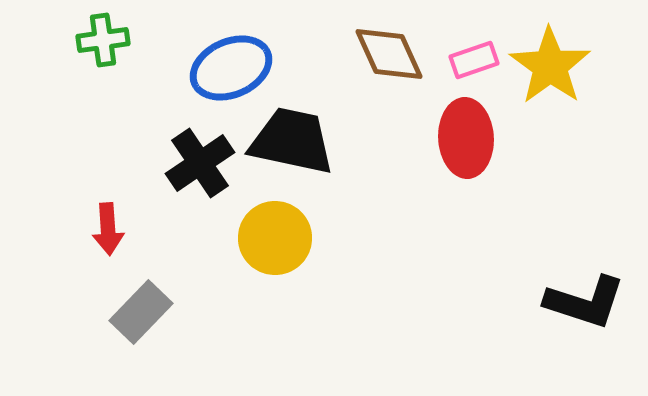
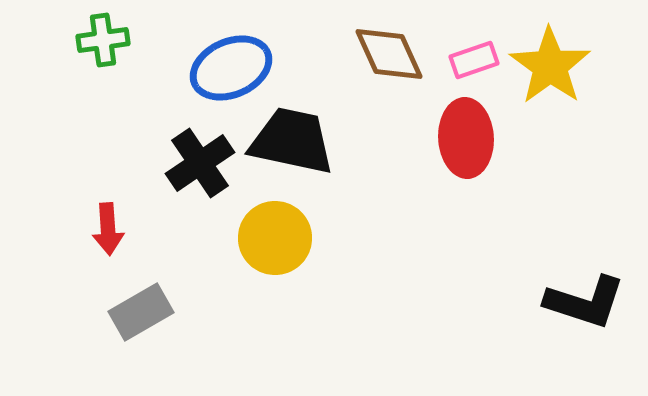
gray rectangle: rotated 16 degrees clockwise
